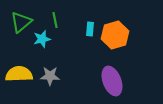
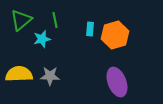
green triangle: moved 2 px up
purple ellipse: moved 5 px right, 1 px down
